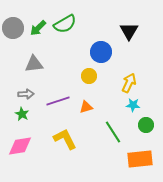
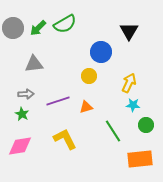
green line: moved 1 px up
